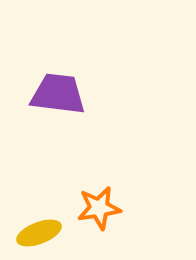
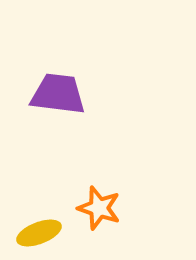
orange star: rotated 27 degrees clockwise
